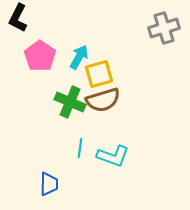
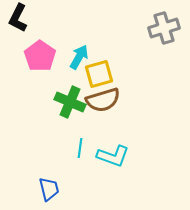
blue trapezoid: moved 5 px down; rotated 15 degrees counterclockwise
